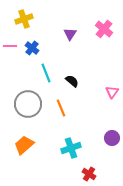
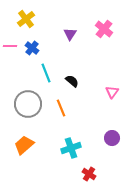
yellow cross: moved 2 px right; rotated 18 degrees counterclockwise
